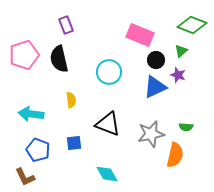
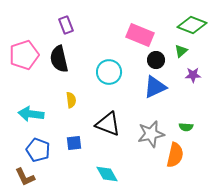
purple star: moved 15 px right; rotated 21 degrees counterclockwise
